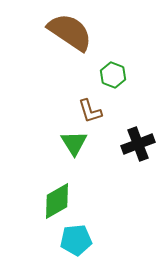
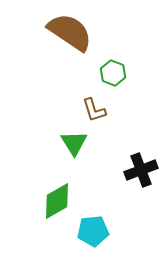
green hexagon: moved 2 px up
brown L-shape: moved 4 px right, 1 px up
black cross: moved 3 px right, 26 px down
cyan pentagon: moved 17 px right, 9 px up
